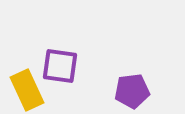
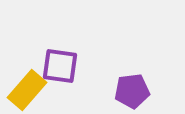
yellow rectangle: rotated 66 degrees clockwise
